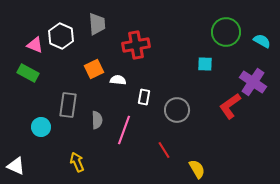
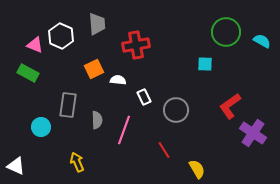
purple cross: moved 51 px down
white rectangle: rotated 35 degrees counterclockwise
gray circle: moved 1 px left
